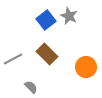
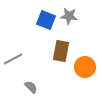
gray star: rotated 18 degrees counterclockwise
blue square: rotated 30 degrees counterclockwise
brown rectangle: moved 14 px right, 3 px up; rotated 55 degrees clockwise
orange circle: moved 1 px left
